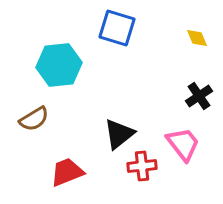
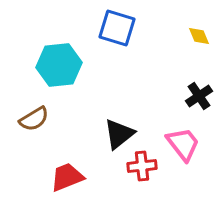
yellow diamond: moved 2 px right, 2 px up
red trapezoid: moved 5 px down
